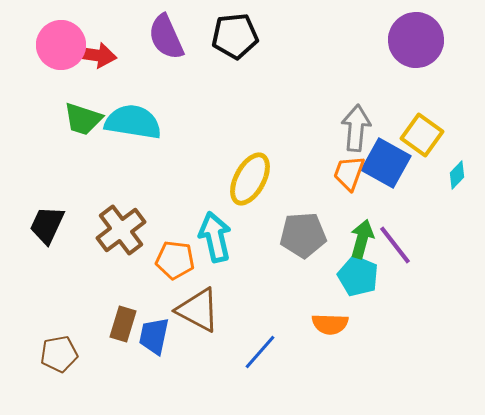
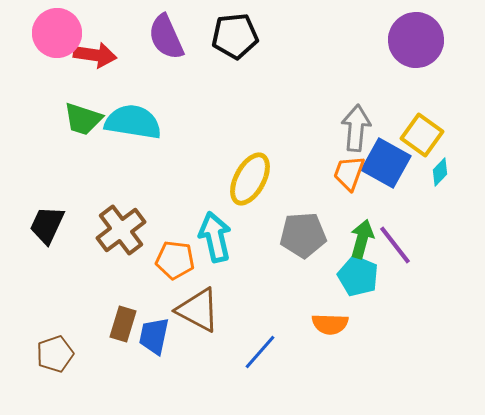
pink circle: moved 4 px left, 12 px up
cyan diamond: moved 17 px left, 3 px up
brown pentagon: moved 4 px left; rotated 9 degrees counterclockwise
